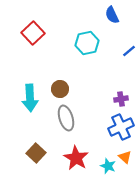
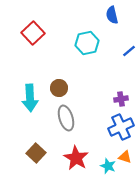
blue semicircle: rotated 12 degrees clockwise
brown circle: moved 1 px left, 1 px up
orange triangle: rotated 24 degrees counterclockwise
